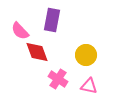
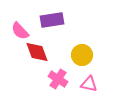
purple rectangle: rotated 70 degrees clockwise
yellow circle: moved 4 px left
pink triangle: moved 2 px up
